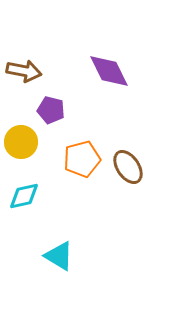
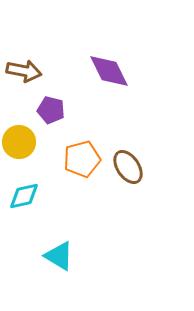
yellow circle: moved 2 px left
